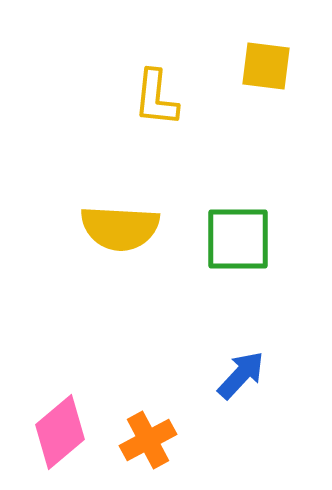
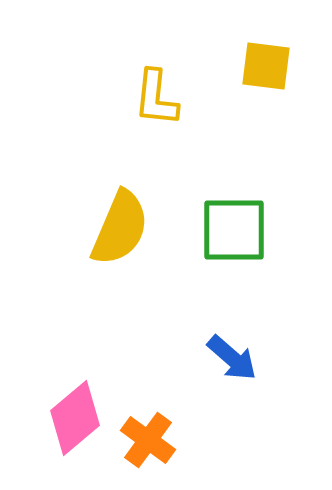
yellow semicircle: rotated 70 degrees counterclockwise
green square: moved 4 px left, 9 px up
blue arrow: moved 9 px left, 17 px up; rotated 88 degrees clockwise
pink diamond: moved 15 px right, 14 px up
orange cross: rotated 26 degrees counterclockwise
